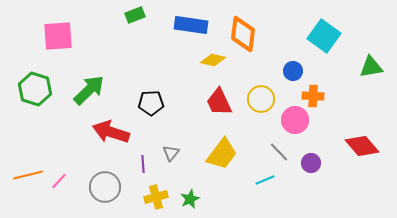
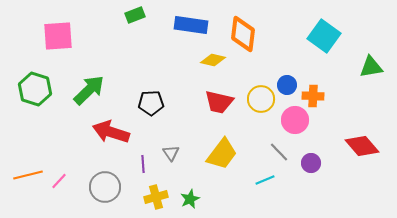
blue circle: moved 6 px left, 14 px down
red trapezoid: rotated 52 degrees counterclockwise
gray triangle: rotated 12 degrees counterclockwise
